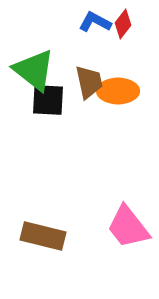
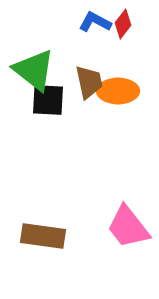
brown rectangle: rotated 6 degrees counterclockwise
